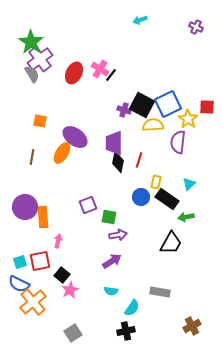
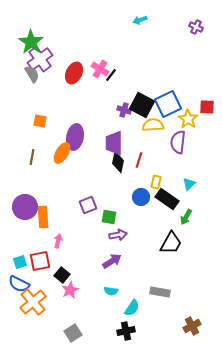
purple ellipse at (75, 137): rotated 65 degrees clockwise
green arrow at (186, 217): rotated 49 degrees counterclockwise
